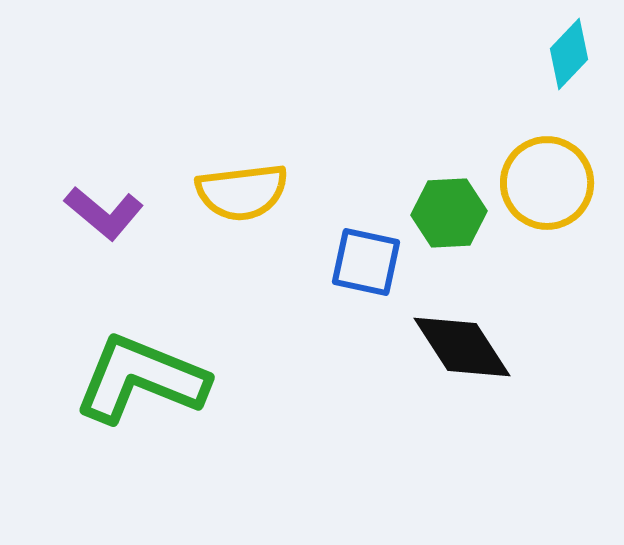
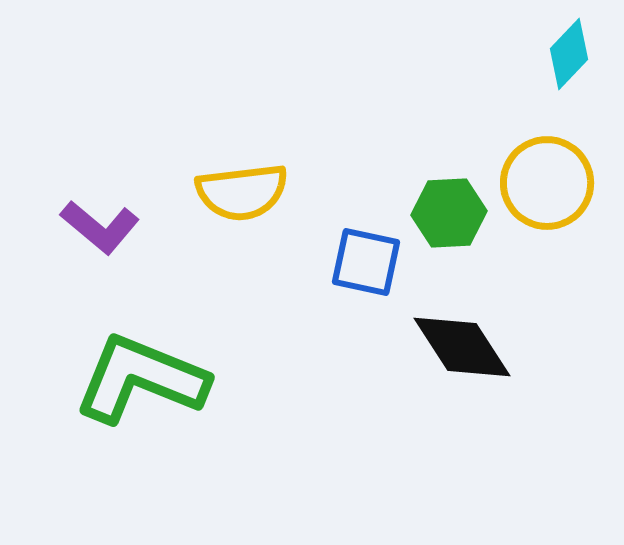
purple L-shape: moved 4 px left, 14 px down
